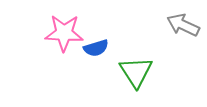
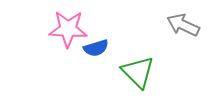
pink star: moved 4 px right, 4 px up
green triangle: moved 2 px right; rotated 12 degrees counterclockwise
